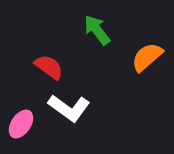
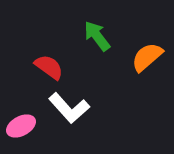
green arrow: moved 6 px down
white L-shape: rotated 12 degrees clockwise
pink ellipse: moved 2 px down; rotated 28 degrees clockwise
